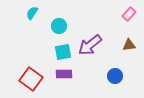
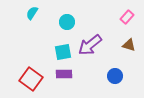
pink rectangle: moved 2 px left, 3 px down
cyan circle: moved 8 px right, 4 px up
brown triangle: rotated 24 degrees clockwise
